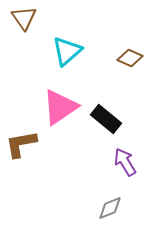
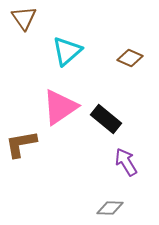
purple arrow: moved 1 px right
gray diamond: rotated 24 degrees clockwise
